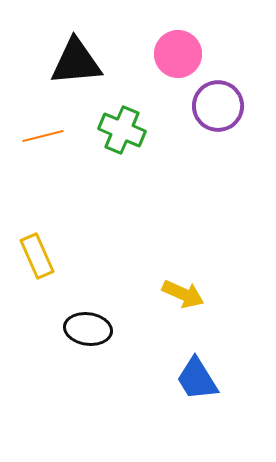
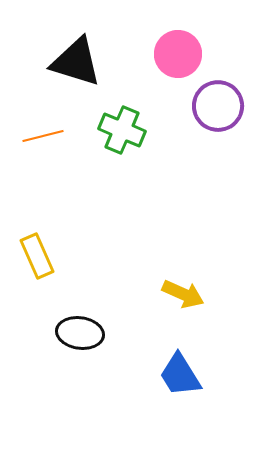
black triangle: rotated 22 degrees clockwise
black ellipse: moved 8 px left, 4 px down
blue trapezoid: moved 17 px left, 4 px up
